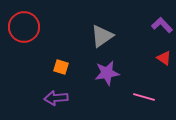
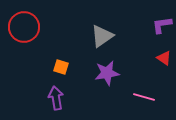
purple L-shape: rotated 55 degrees counterclockwise
purple arrow: rotated 85 degrees clockwise
